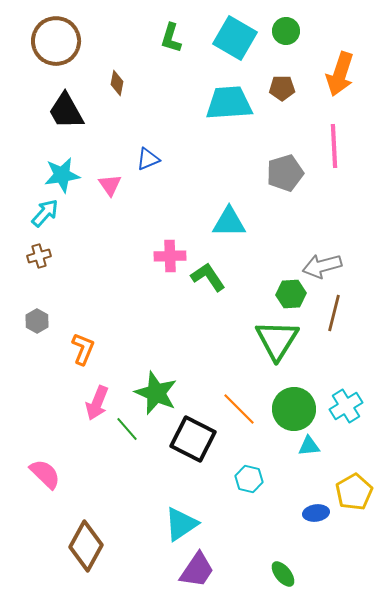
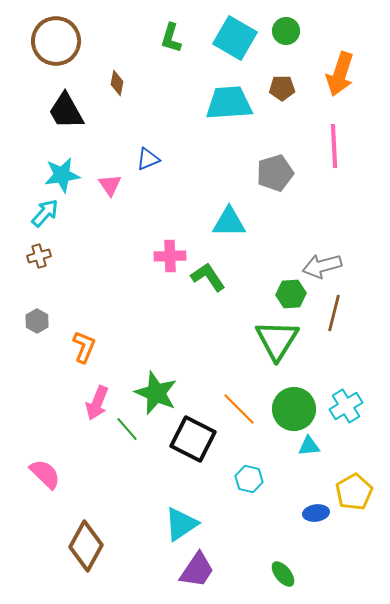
gray pentagon at (285, 173): moved 10 px left
orange L-shape at (83, 349): moved 1 px right, 2 px up
